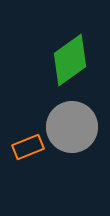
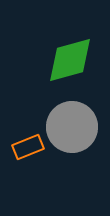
green diamond: rotated 20 degrees clockwise
